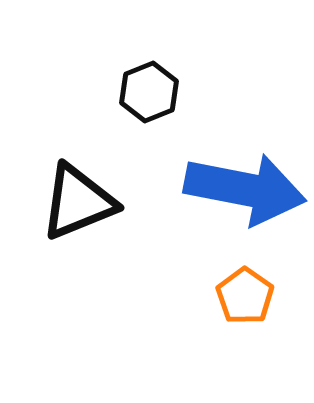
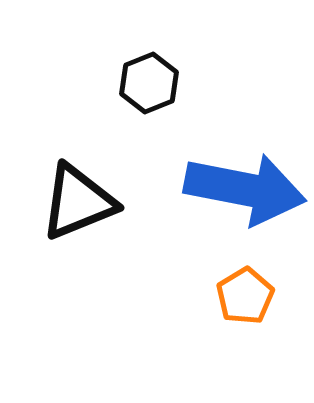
black hexagon: moved 9 px up
orange pentagon: rotated 6 degrees clockwise
